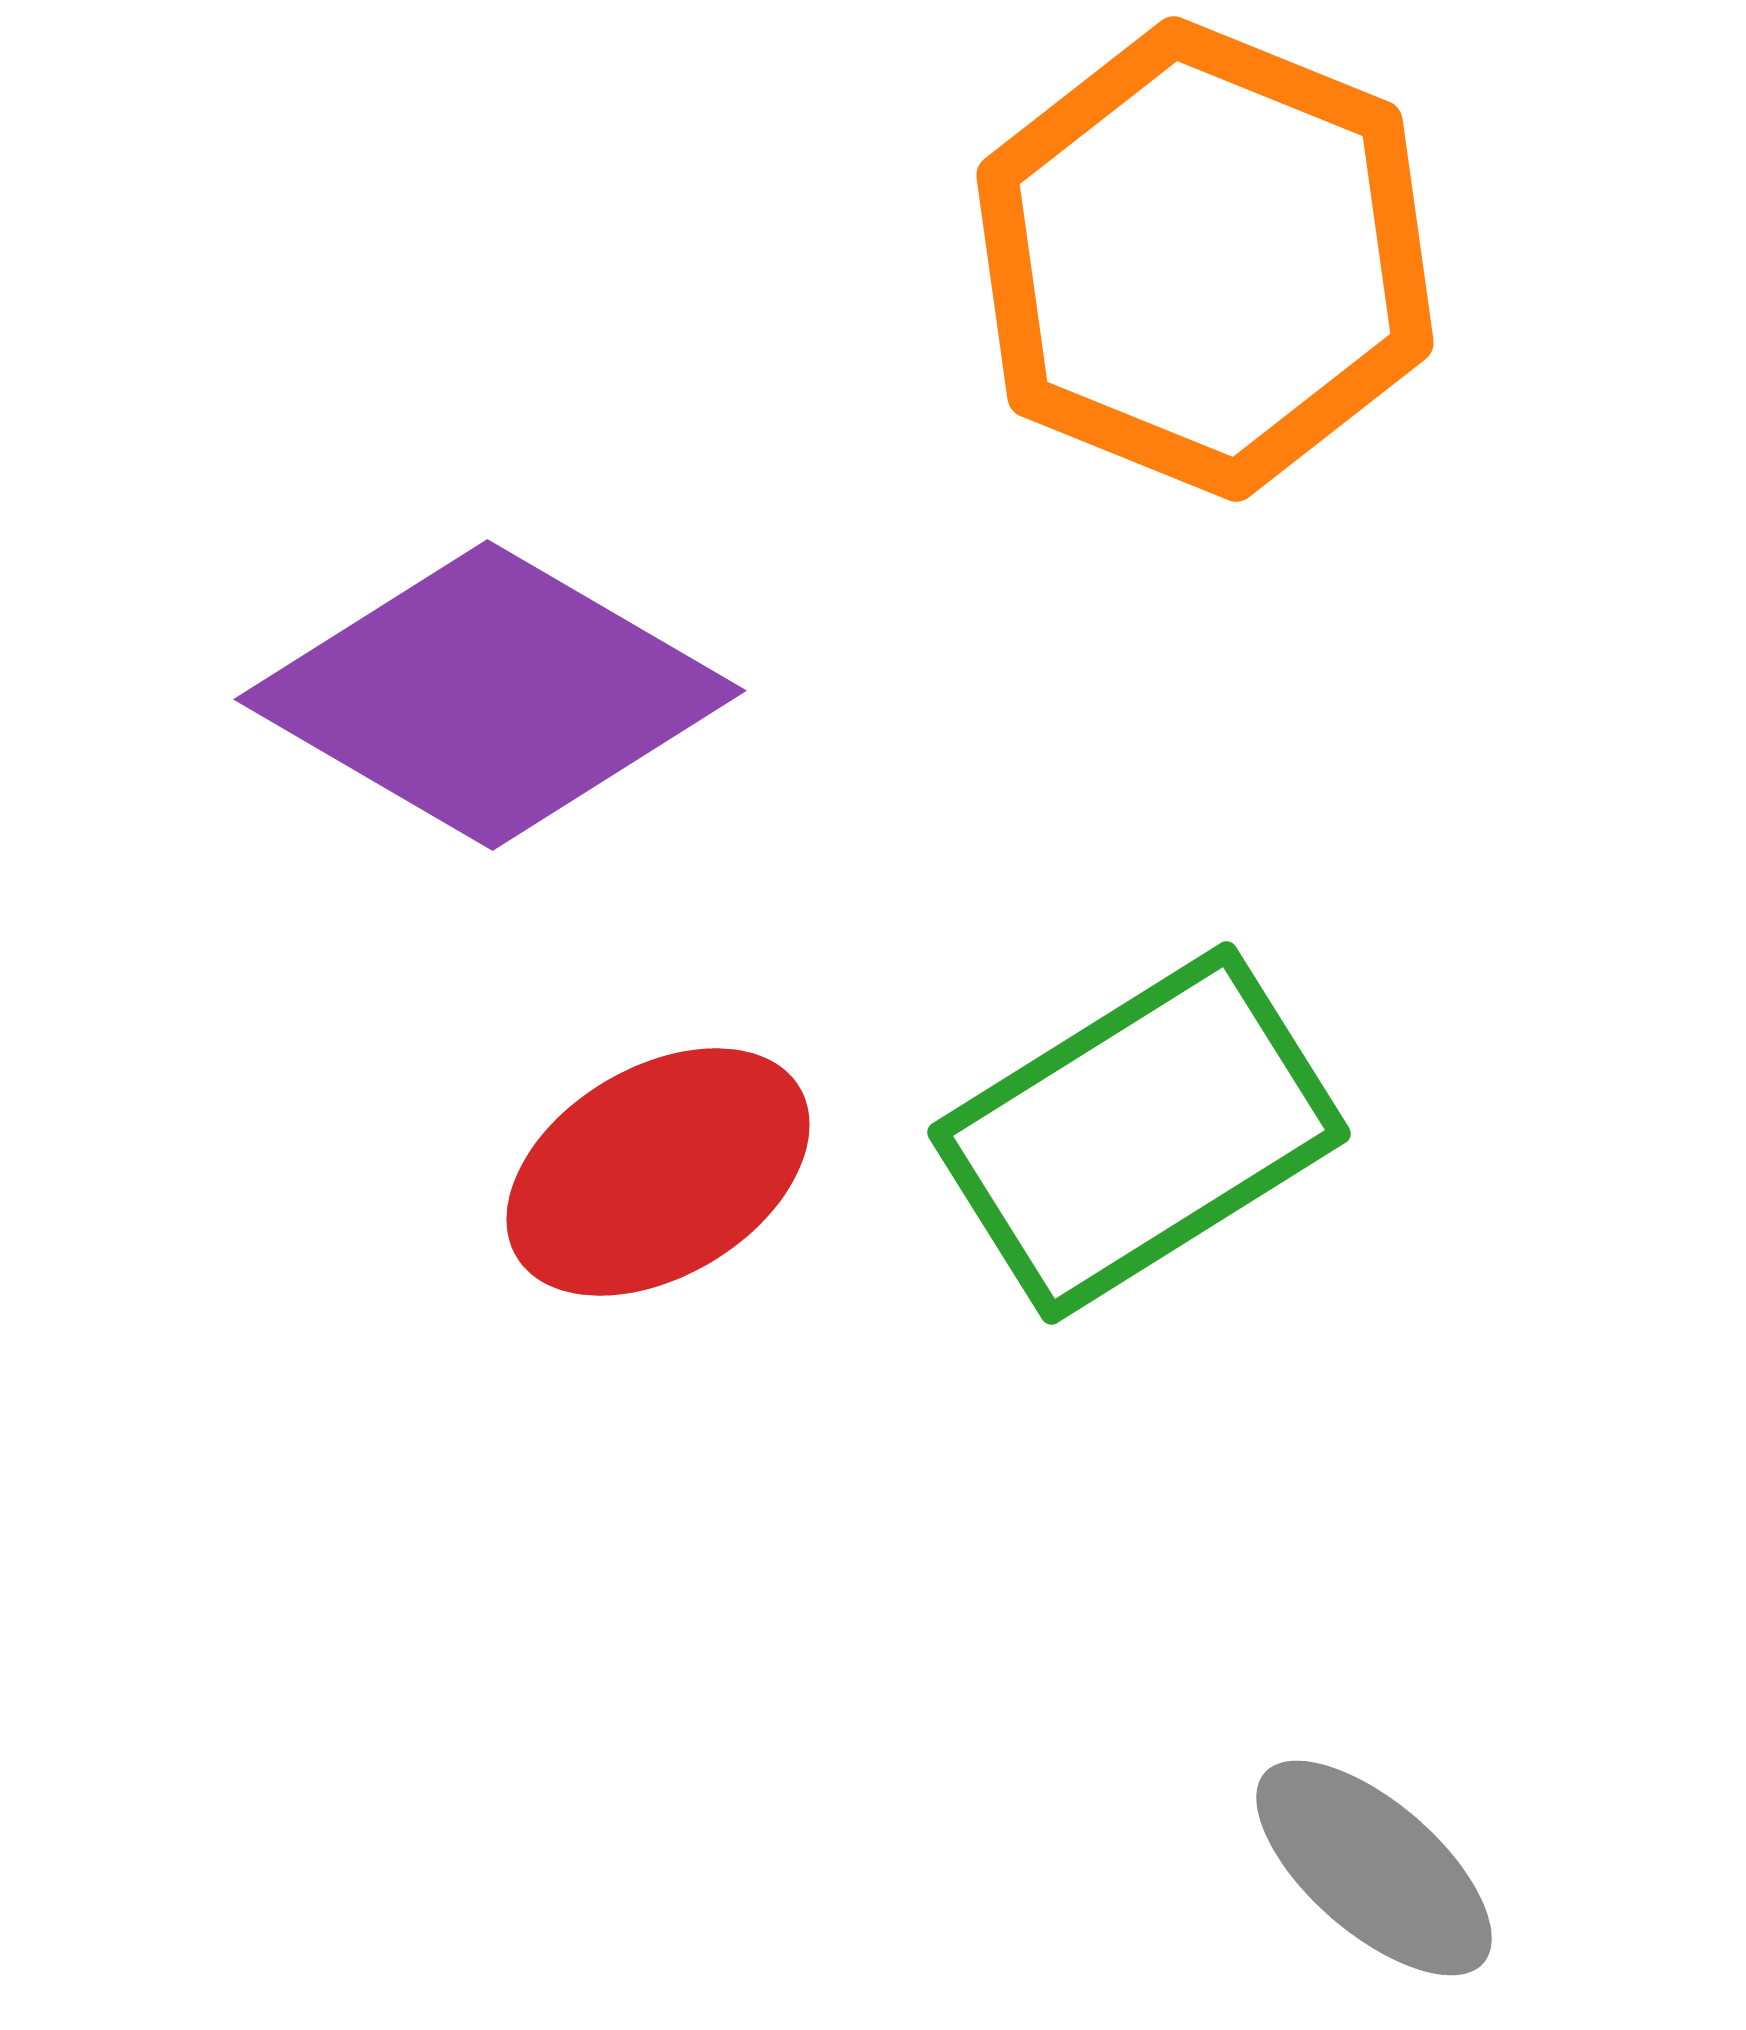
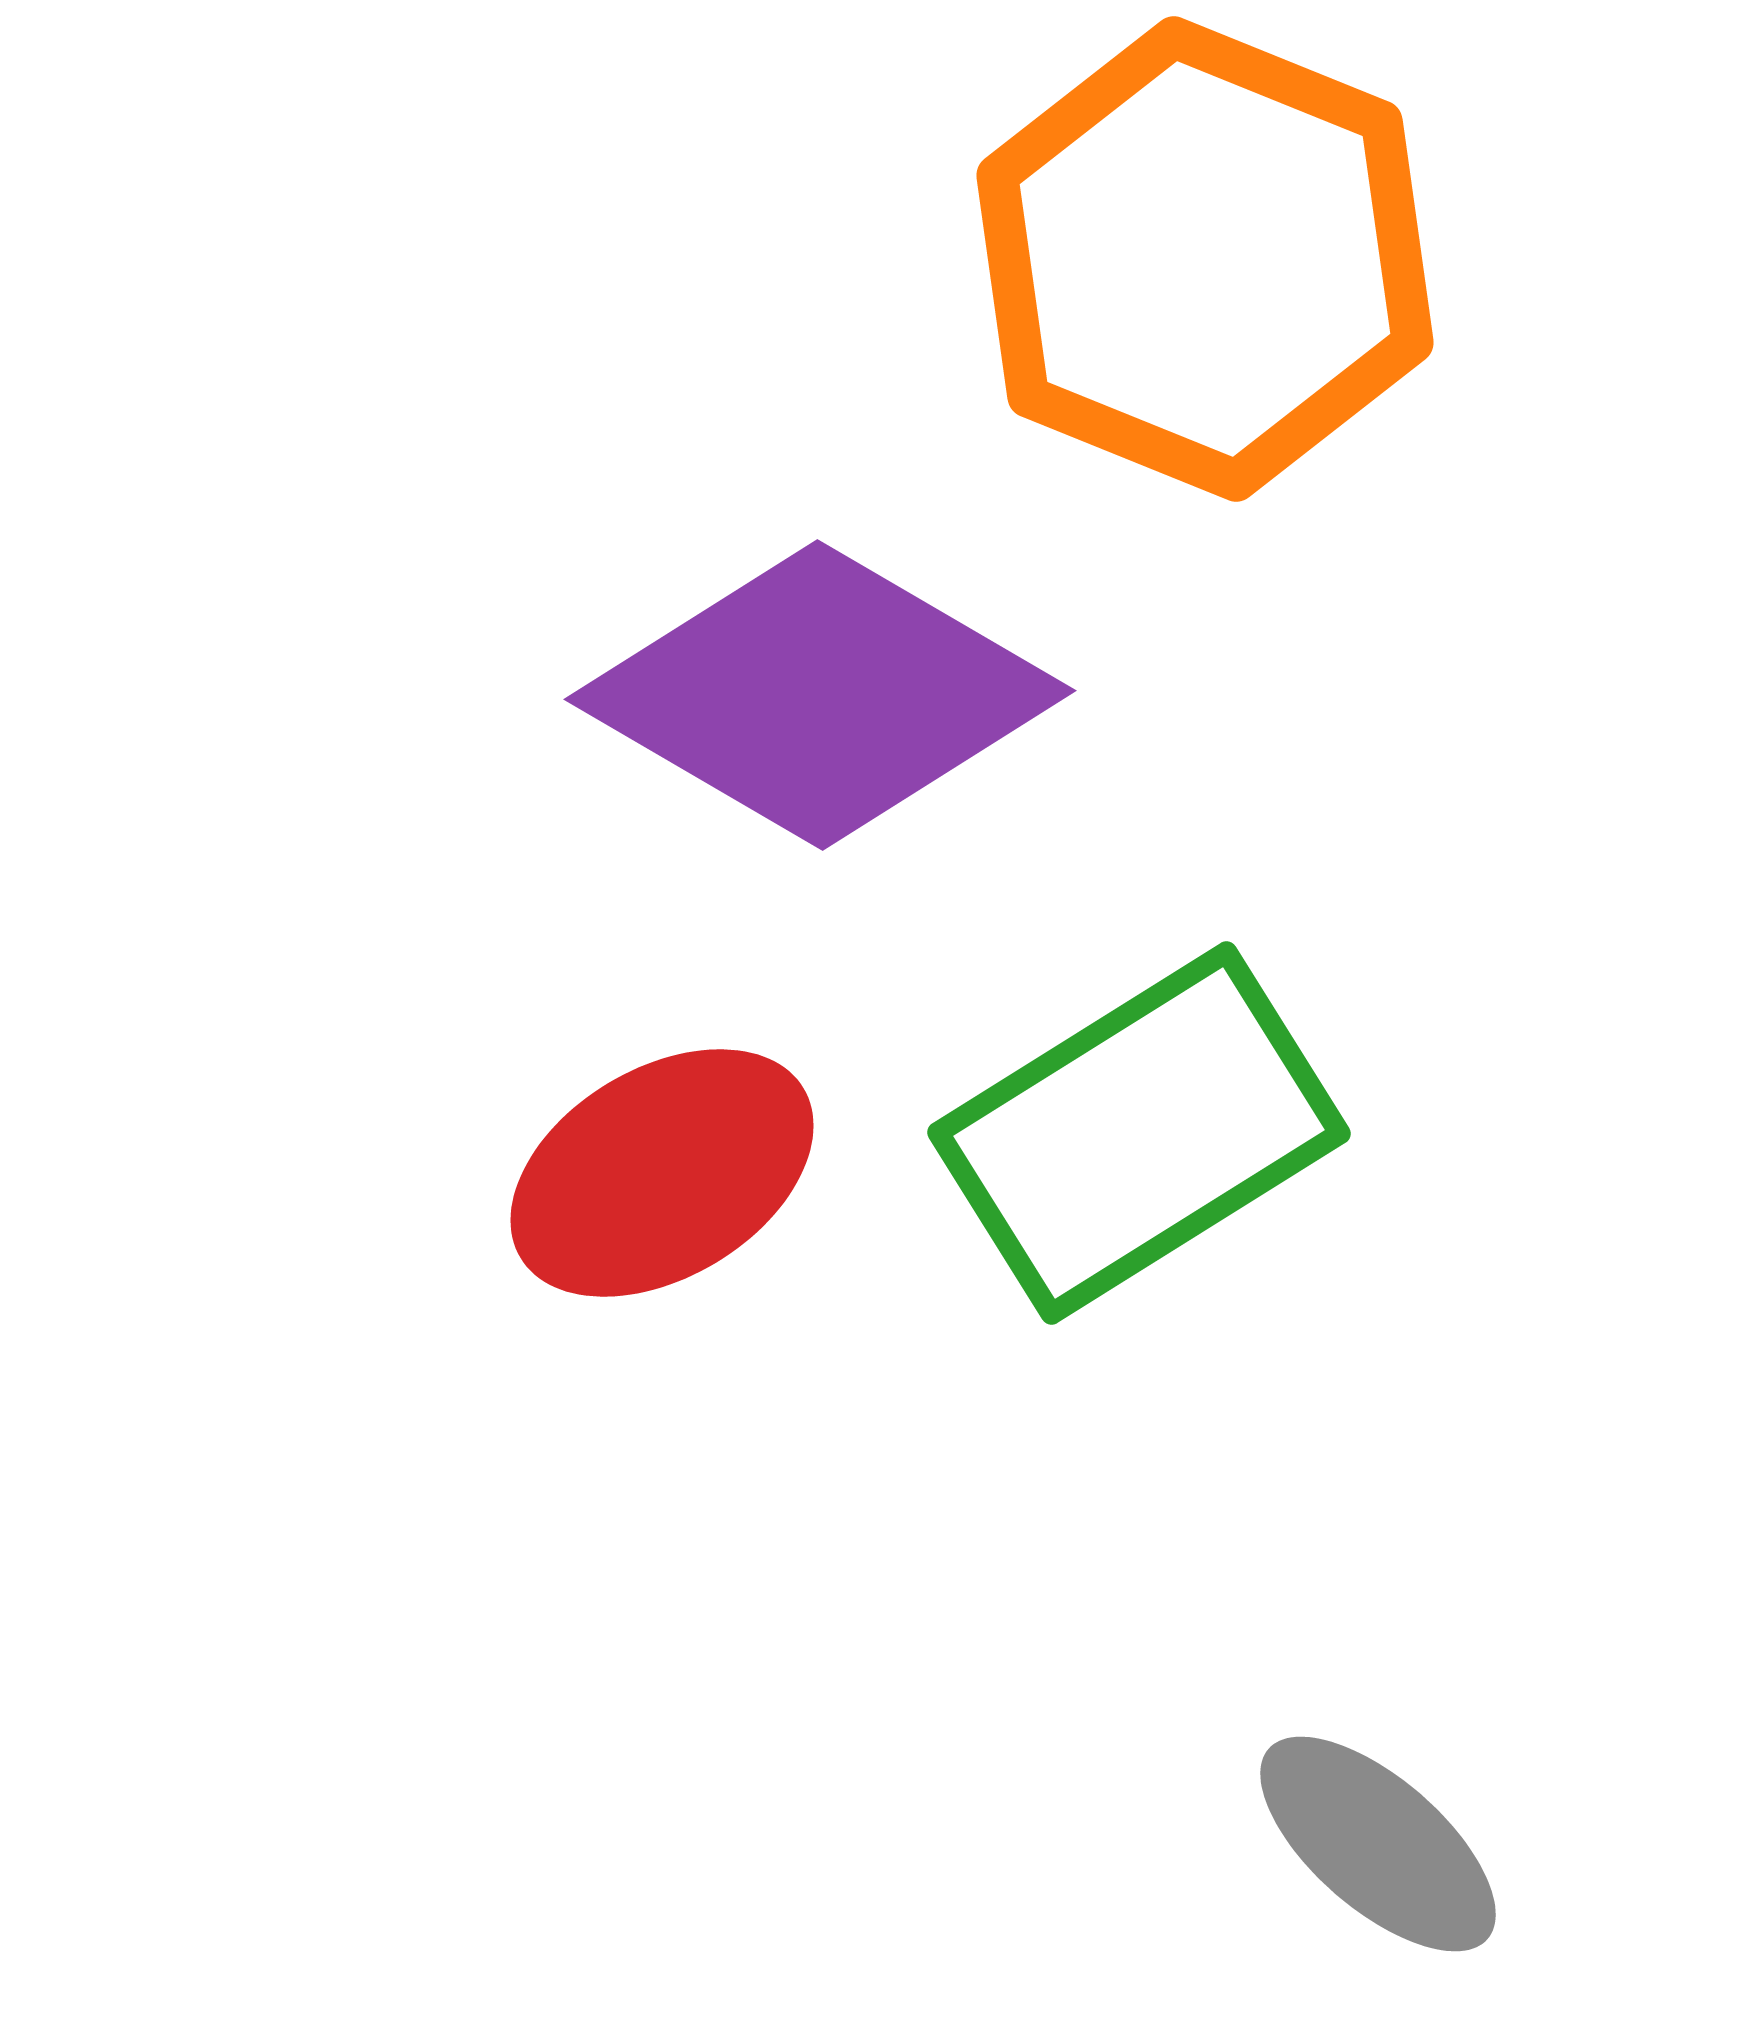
purple diamond: moved 330 px right
red ellipse: moved 4 px right, 1 px down
gray ellipse: moved 4 px right, 24 px up
